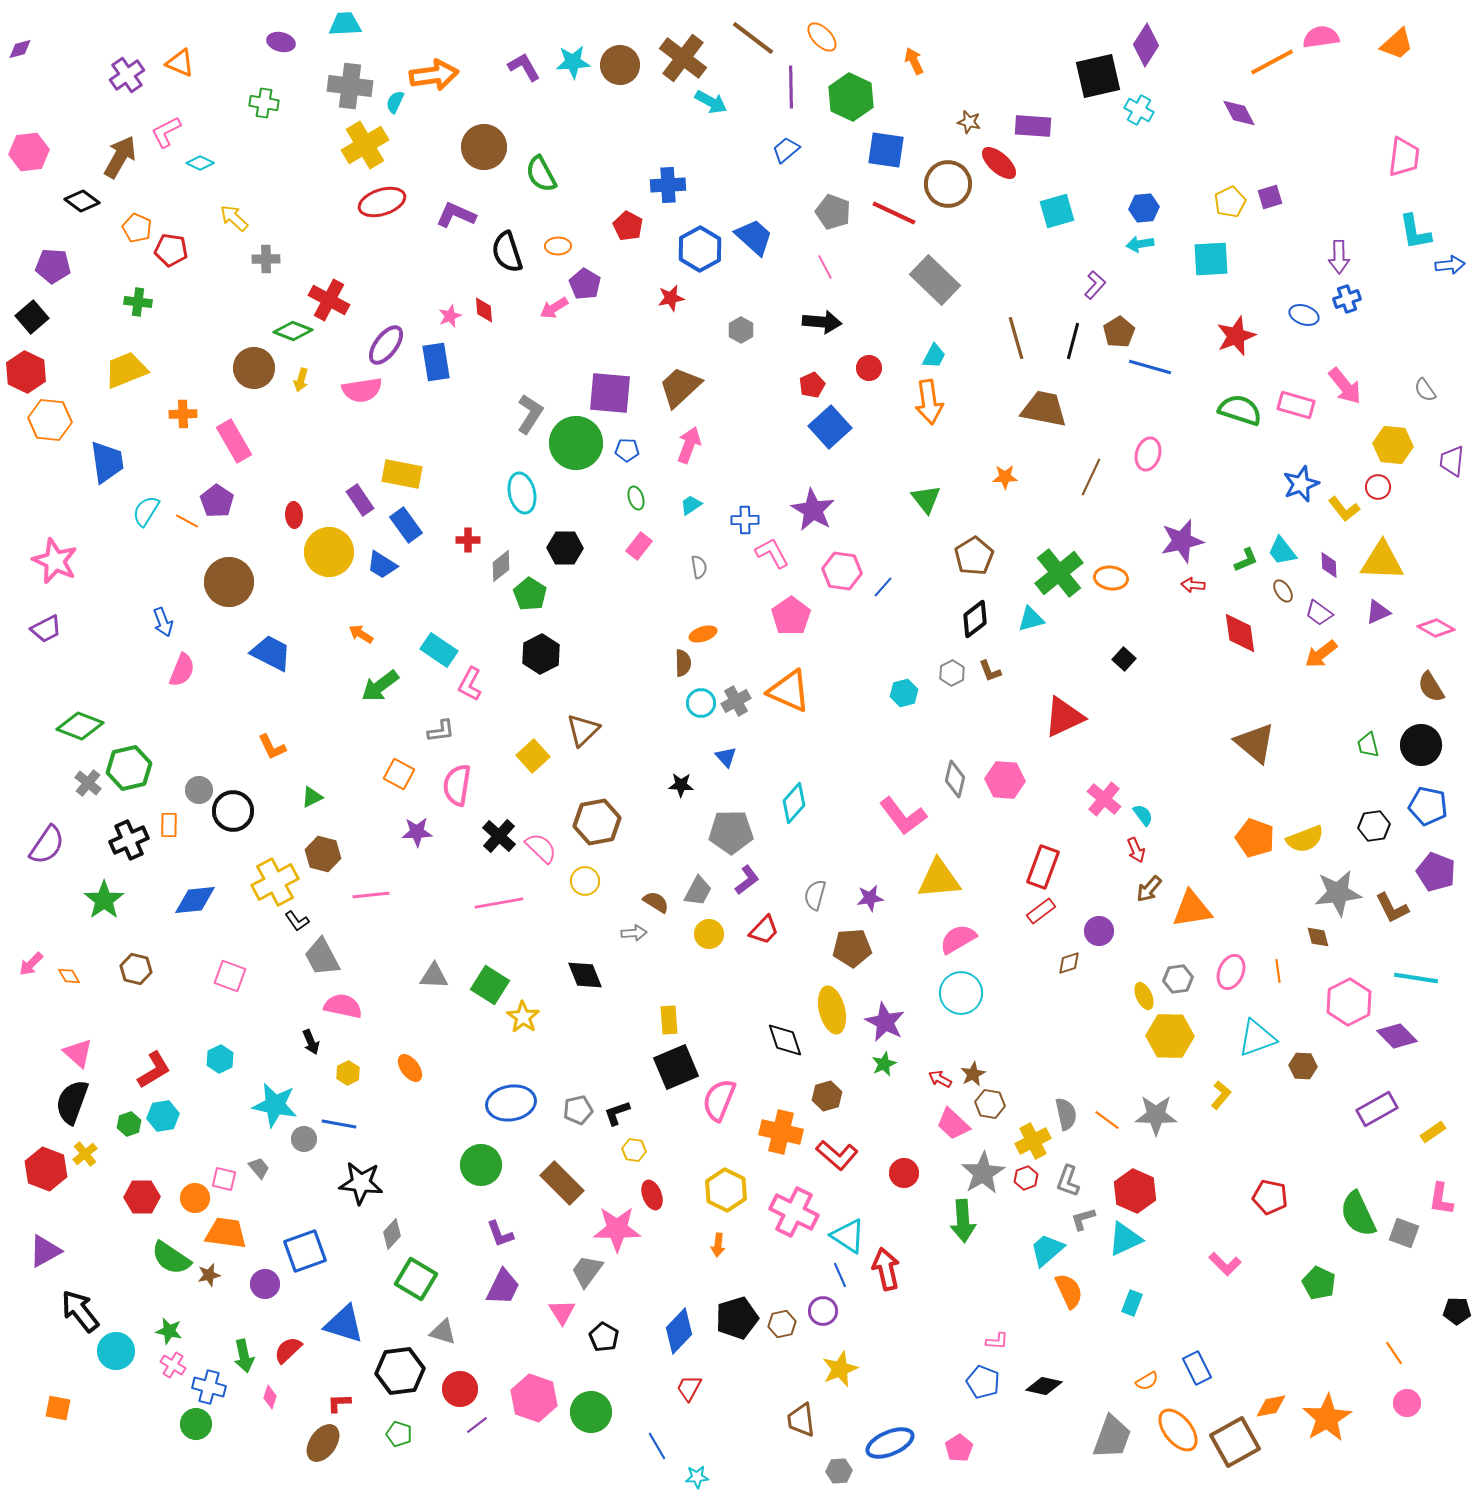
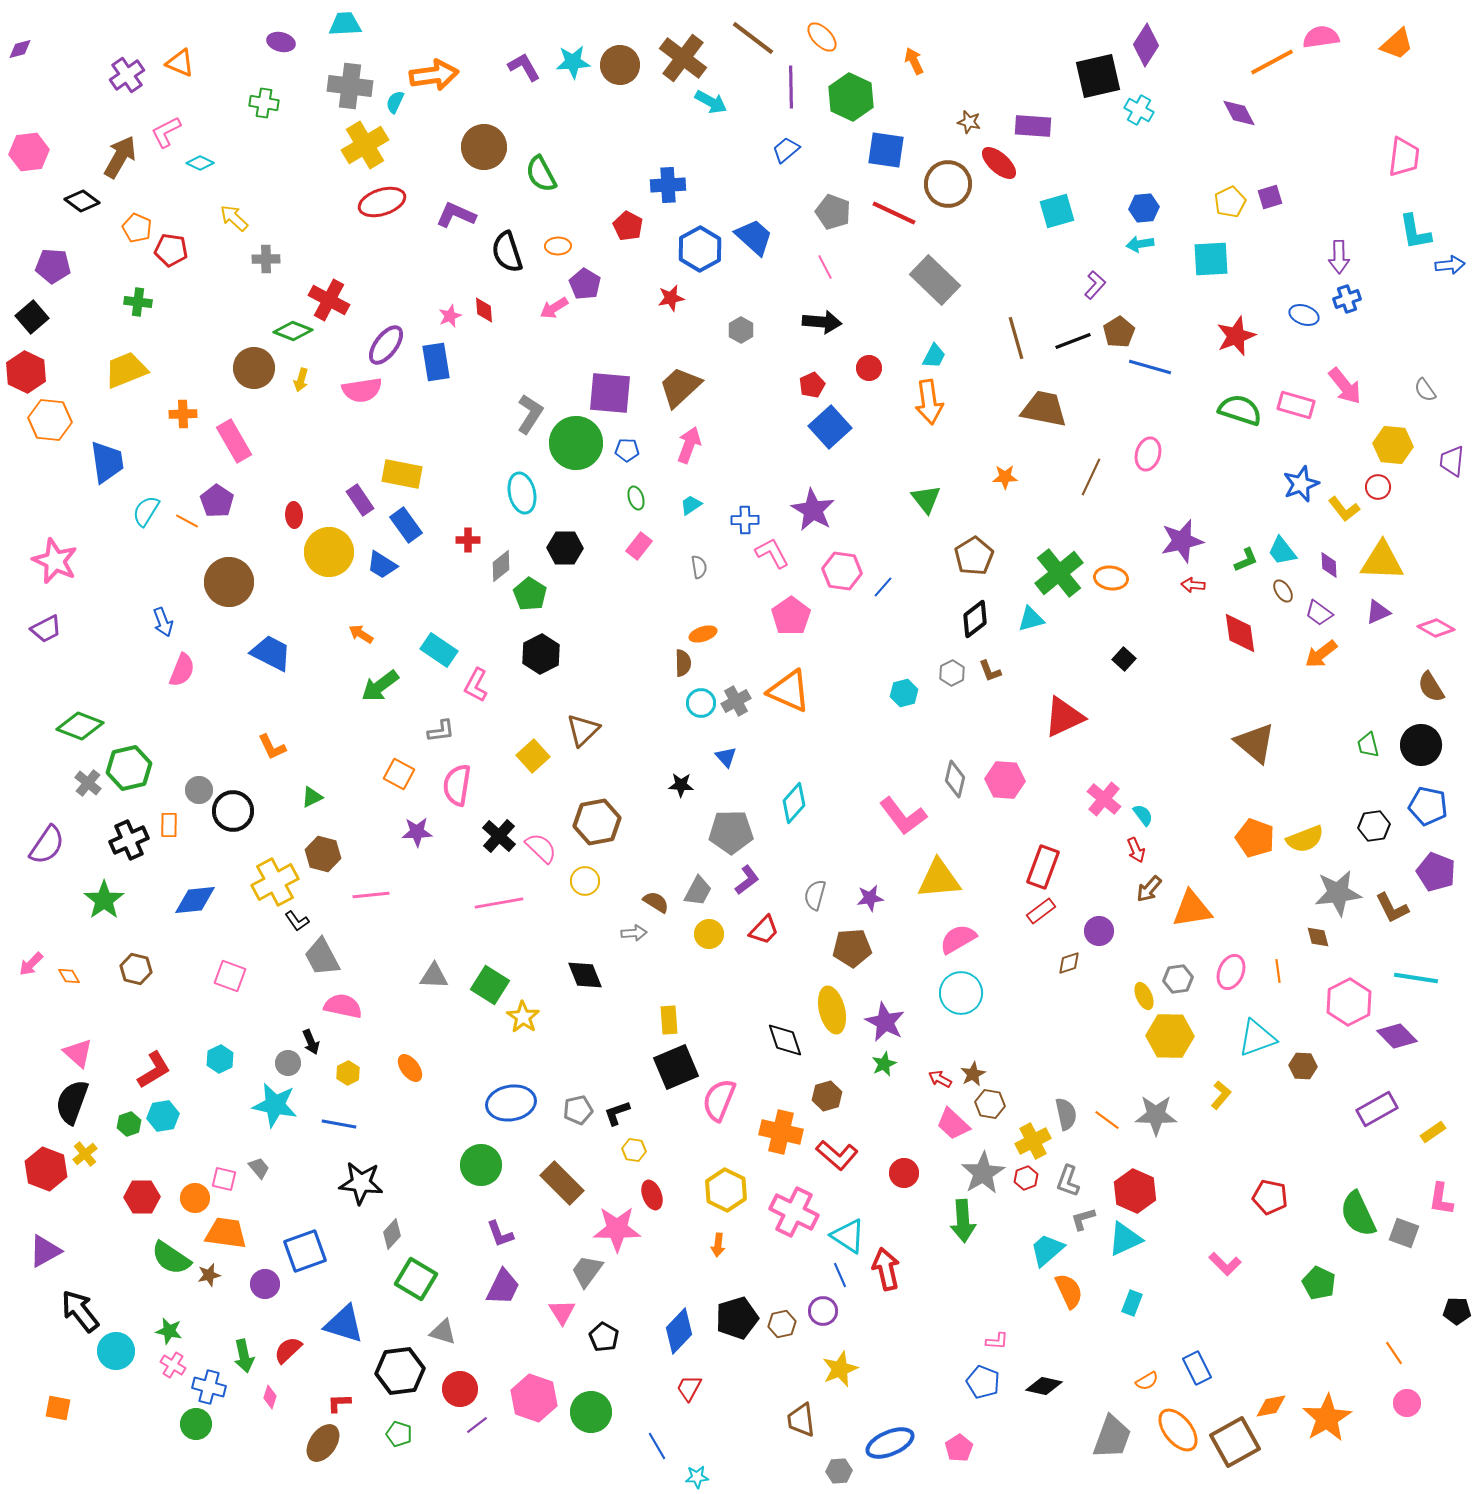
black line at (1073, 341): rotated 54 degrees clockwise
pink L-shape at (470, 684): moved 6 px right, 1 px down
gray circle at (304, 1139): moved 16 px left, 76 px up
